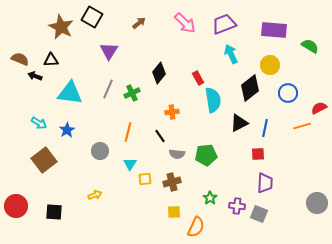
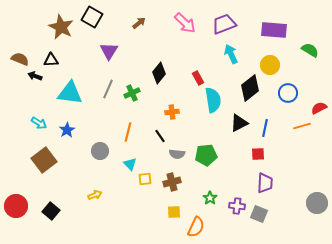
green semicircle at (310, 46): moved 4 px down
cyan triangle at (130, 164): rotated 16 degrees counterclockwise
black square at (54, 212): moved 3 px left, 1 px up; rotated 36 degrees clockwise
